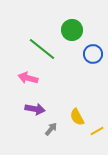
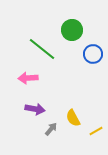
pink arrow: rotated 18 degrees counterclockwise
yellow semicircle: moved 4 px left, 1 px down
yellow line: moved 1 px left
